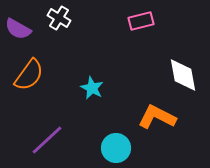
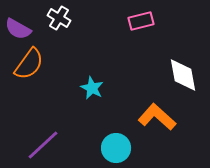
orange semicircle: moved 11 px up
orange L-shape: rotated 15 degrees clockwise
purple line: moved 4 px left, 5 px down
